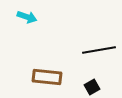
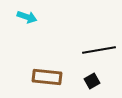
black square: moved 6 px up
